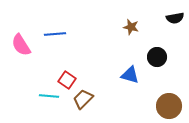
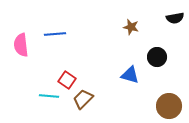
pink semicircle: rotated 25 degrees clockwise
